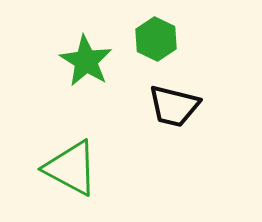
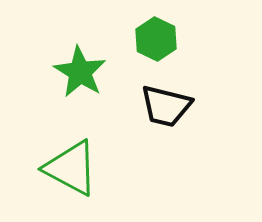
green star: moved 6 px left, 11 px down
black trapezoid: moved 8 px left
